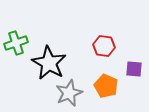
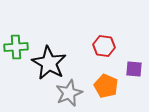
green cross: moved 4 px down; rotated 15 degrees clockwise
